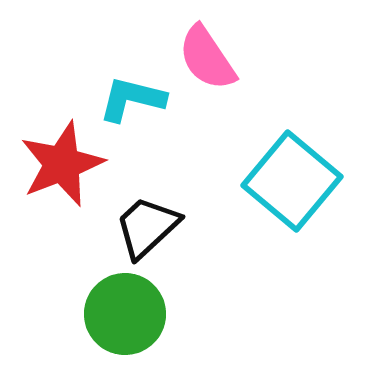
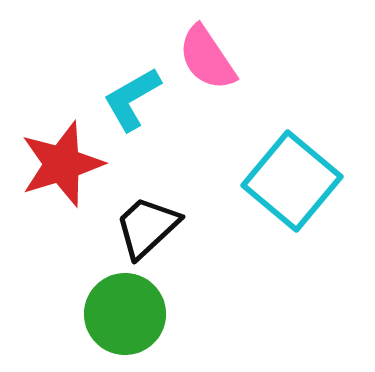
cyan L-shape: rotated 44 degrees counterclockwise
red star: rotated 4 degrees clockwise
